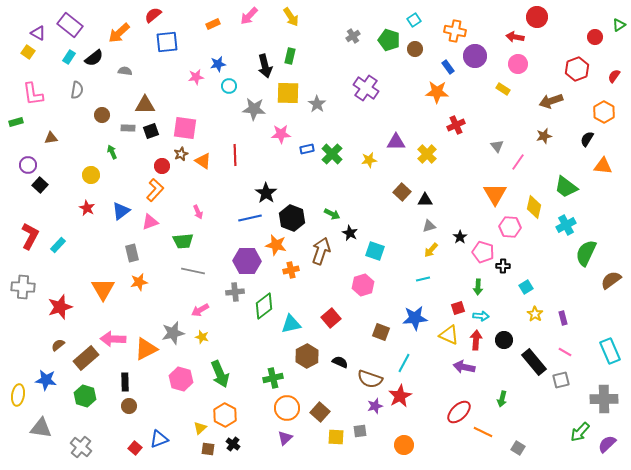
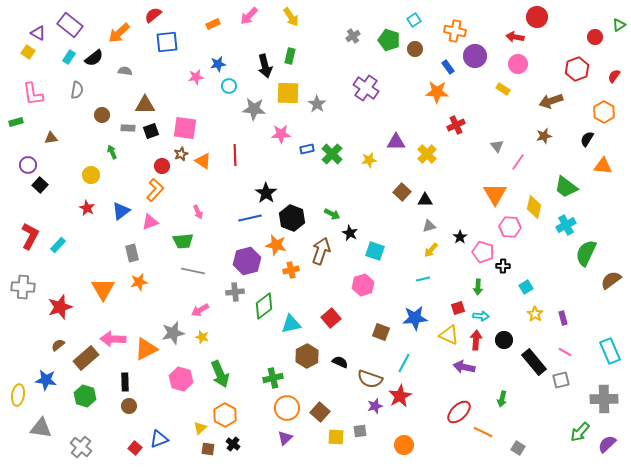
purple hexagon at (247, 261): rotated 16 degrees counterclockwise
